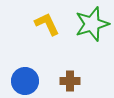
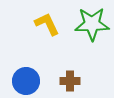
green star: rotated 16 degrees clockwise
blue circle: moved 1 px right
